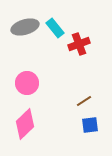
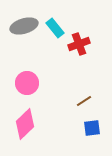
gray ellipse: moved 1 px left, 1 px up
blue square: moved 2 px right, 3 px down
